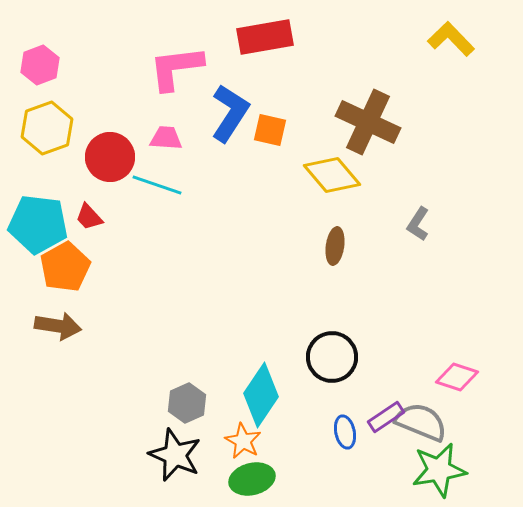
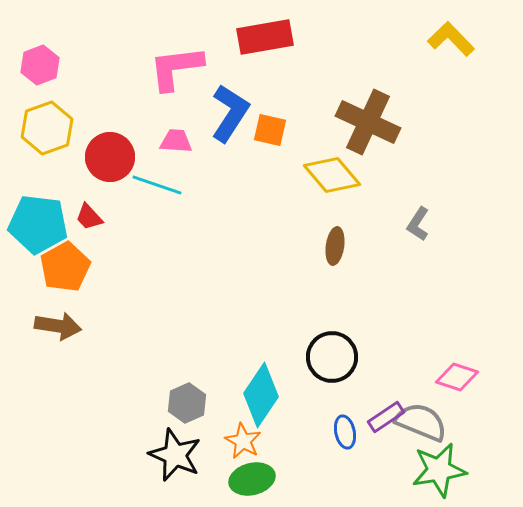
pink trapezoid: moved 10 px right, 3 px down
